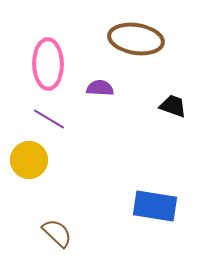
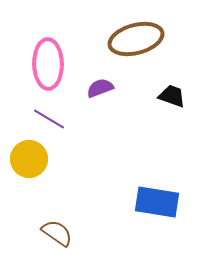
brown ellipse: rotated 24 degrees counterclockwise
purple semicircle: rotated 24 degrees counterclockwise
black trapezoid: moved 1 px left, 10 px up
yellow circle: moved 1 px up
blue rectangle: moved 2 px right, 4 px up
brown semicircle: rotated 8 degrees counterclockwise
